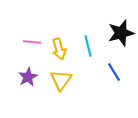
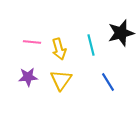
cyan line: moved 3 px right, 1 px up
blue line: moved 6 px left, 10 px down
purple star: rotated 24 degrees clockwise
